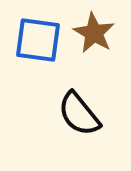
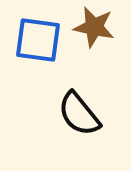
brown star: moved 6 px up; rotated 18 degrees counterclockwise
